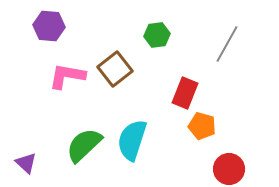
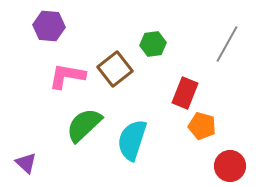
green hexagon: moved 4 px left, 9 px down
green semicircle: moved 20 px up
red circle: moved 1 px right, 3 px up
